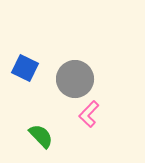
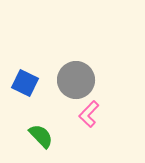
blue square: moved 15 px down
gray circle: moved 1 px right, 1 px down
